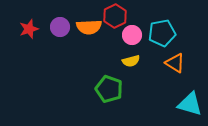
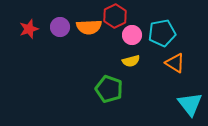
cyan triangle: rotated 36 degrees clockwise
